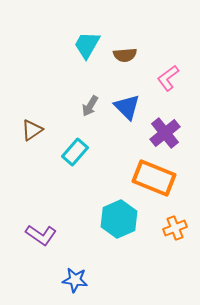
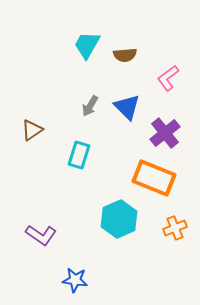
cyan rectangle: moved 4 px right, 3 px down; rotated 24 degrees counterclockwise
